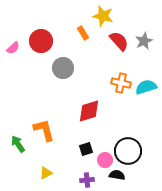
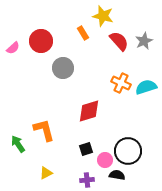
orange cross: rotated 12 degrees clockwise
